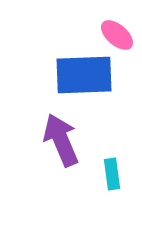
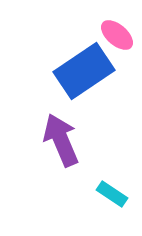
blue rectangle: moved 4 px up; rotated 32 degrees counterclockwise
cyan rectangle: moved 20 px down; rotated 48 degrees counterclockwise
